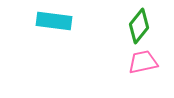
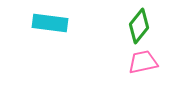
cyan rectangle: moved 4 px left, 2 px down
